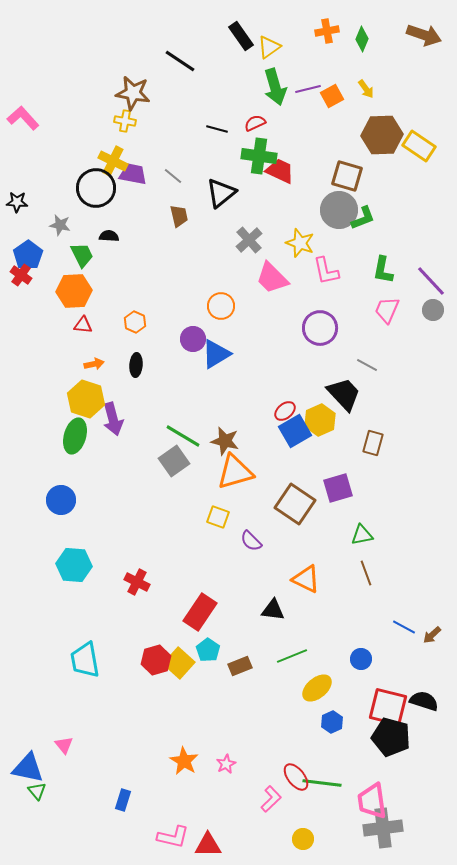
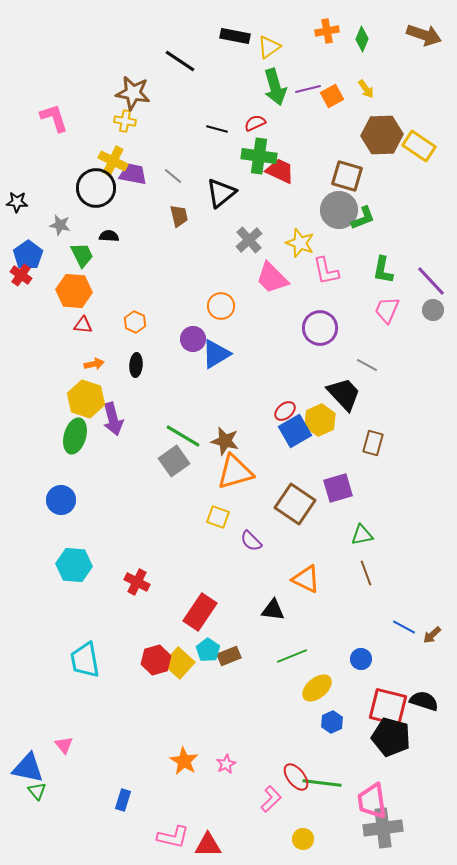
black rectangle at (241, 36): moved 6 px left; rotated 44 degrees counterclockwise
pink L-shape at (23, 118): moved 31 px right; rotated 24 degrees clockwise
orange hexagon at (74, 291): rotated 8 degrees clockwise
brown rectangle at (240, 666): moved 11 px left, 10 px up
